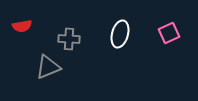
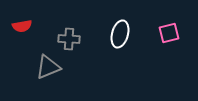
pink square: rotated 10 degrees clockwise
